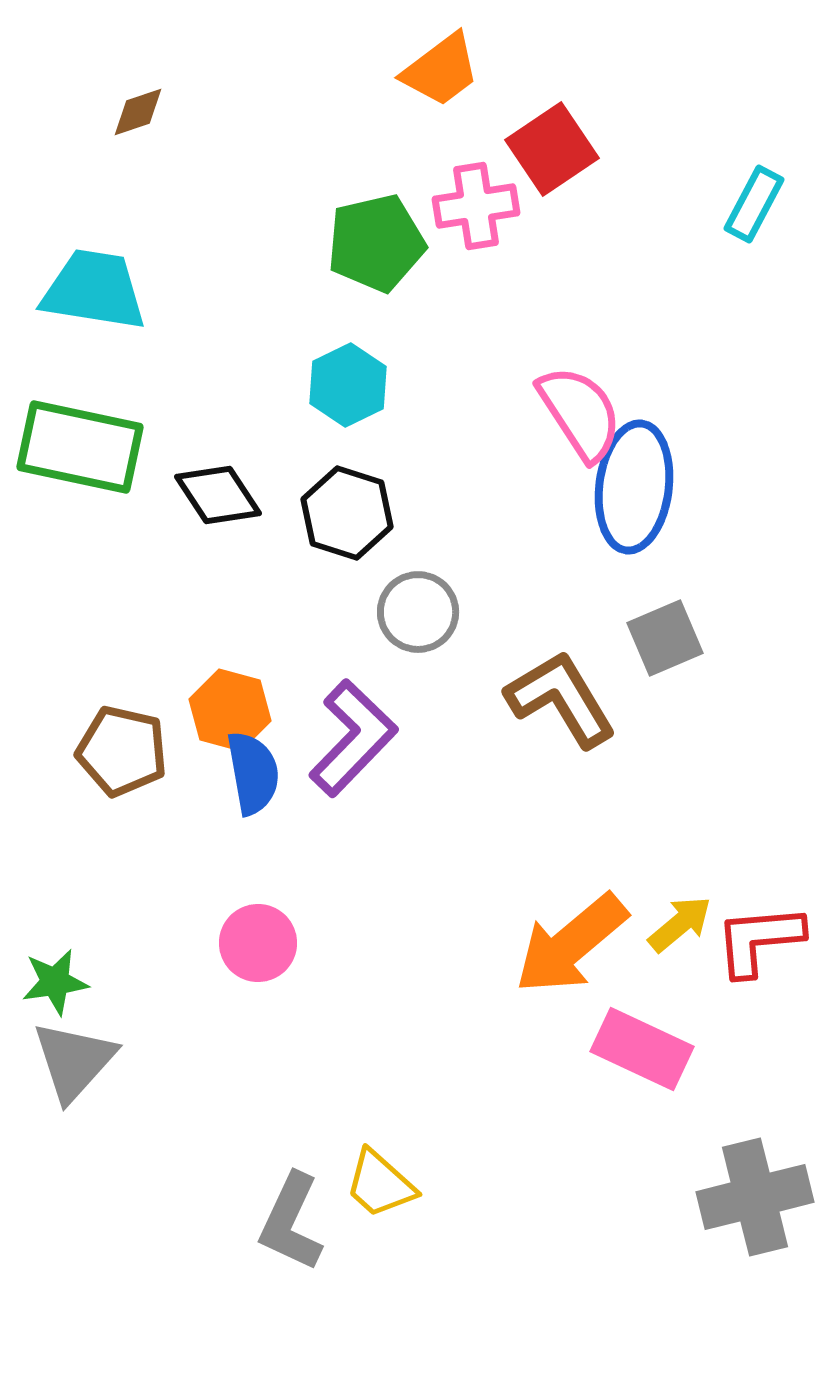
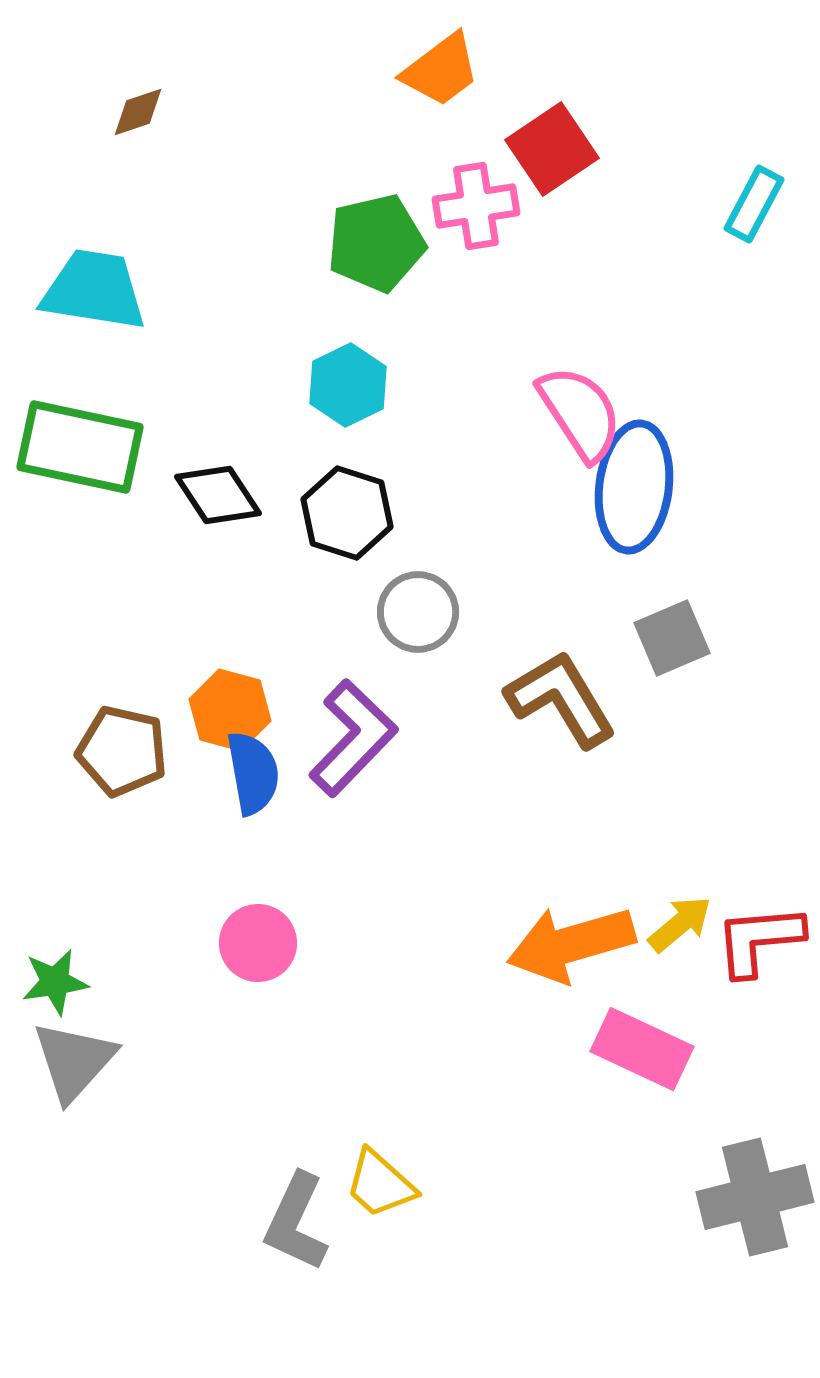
gray square: moved 7 px right
orange arrow: rotated 24 degrees clockwise
gray L-shape: moved 5 px right
